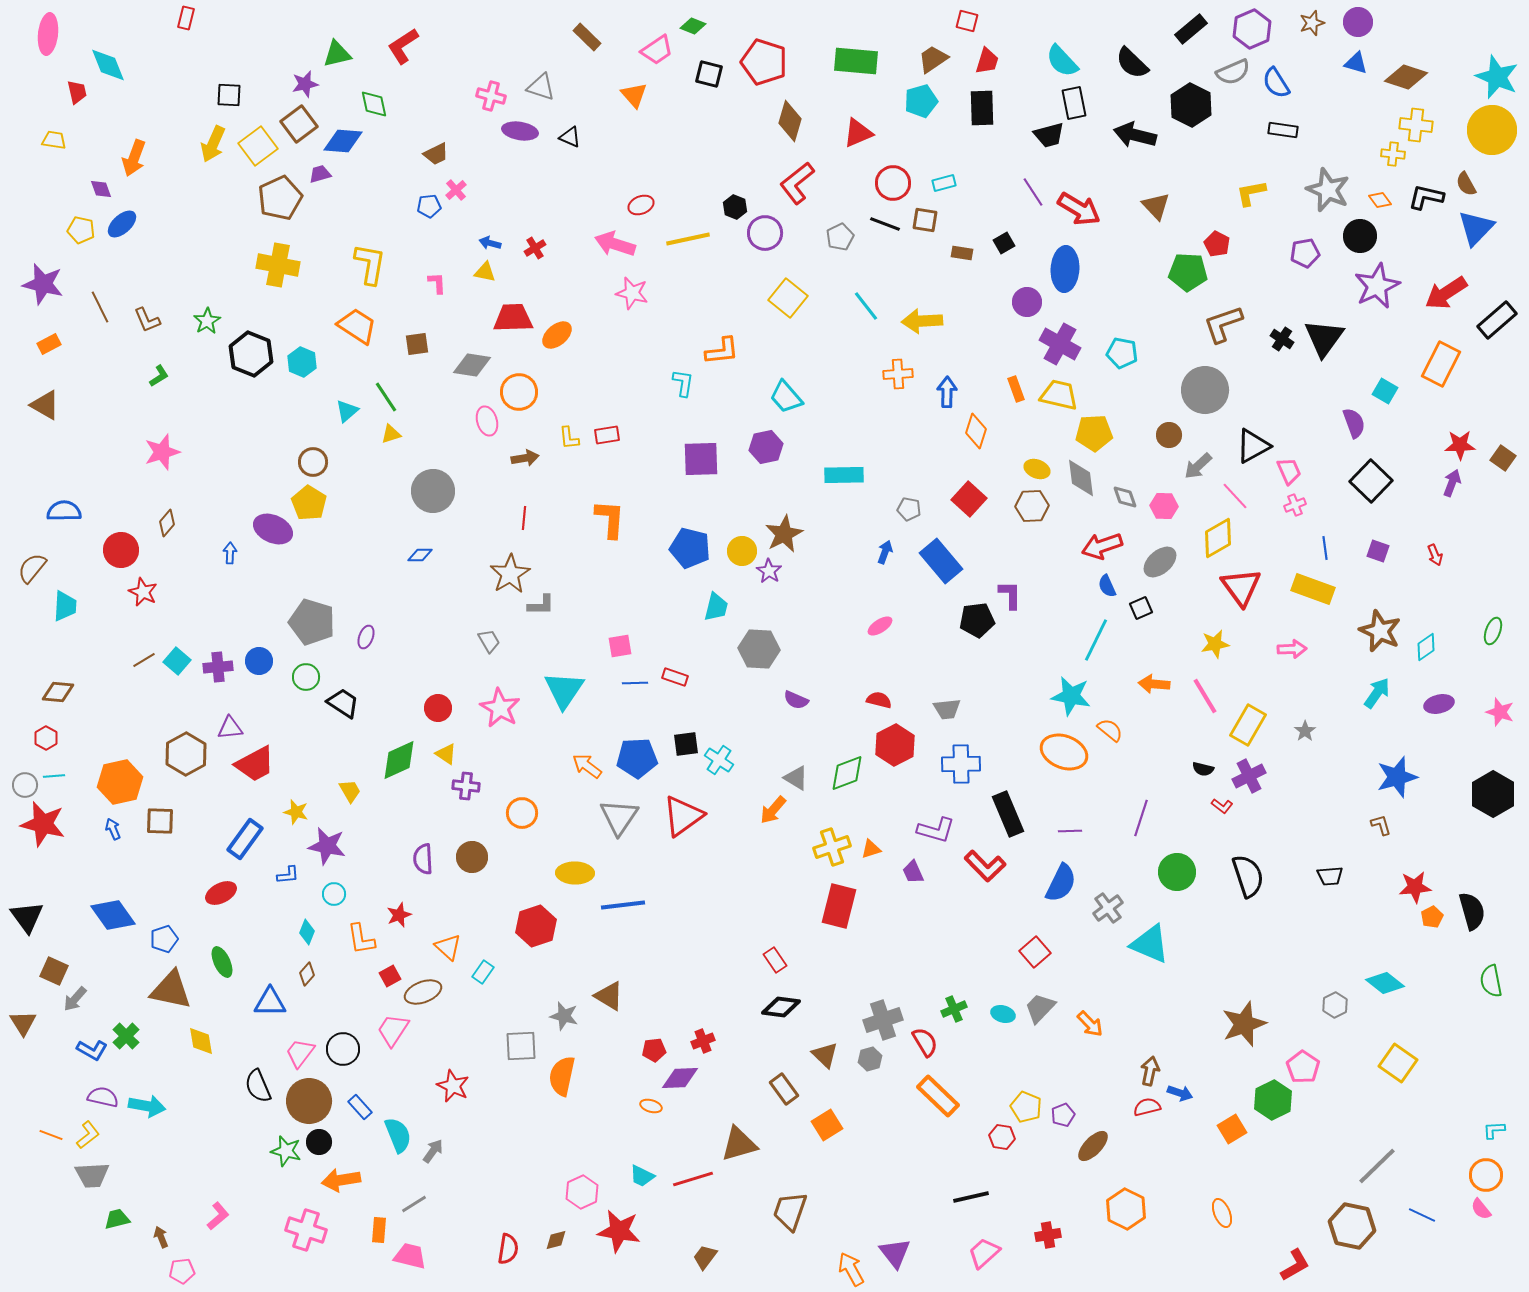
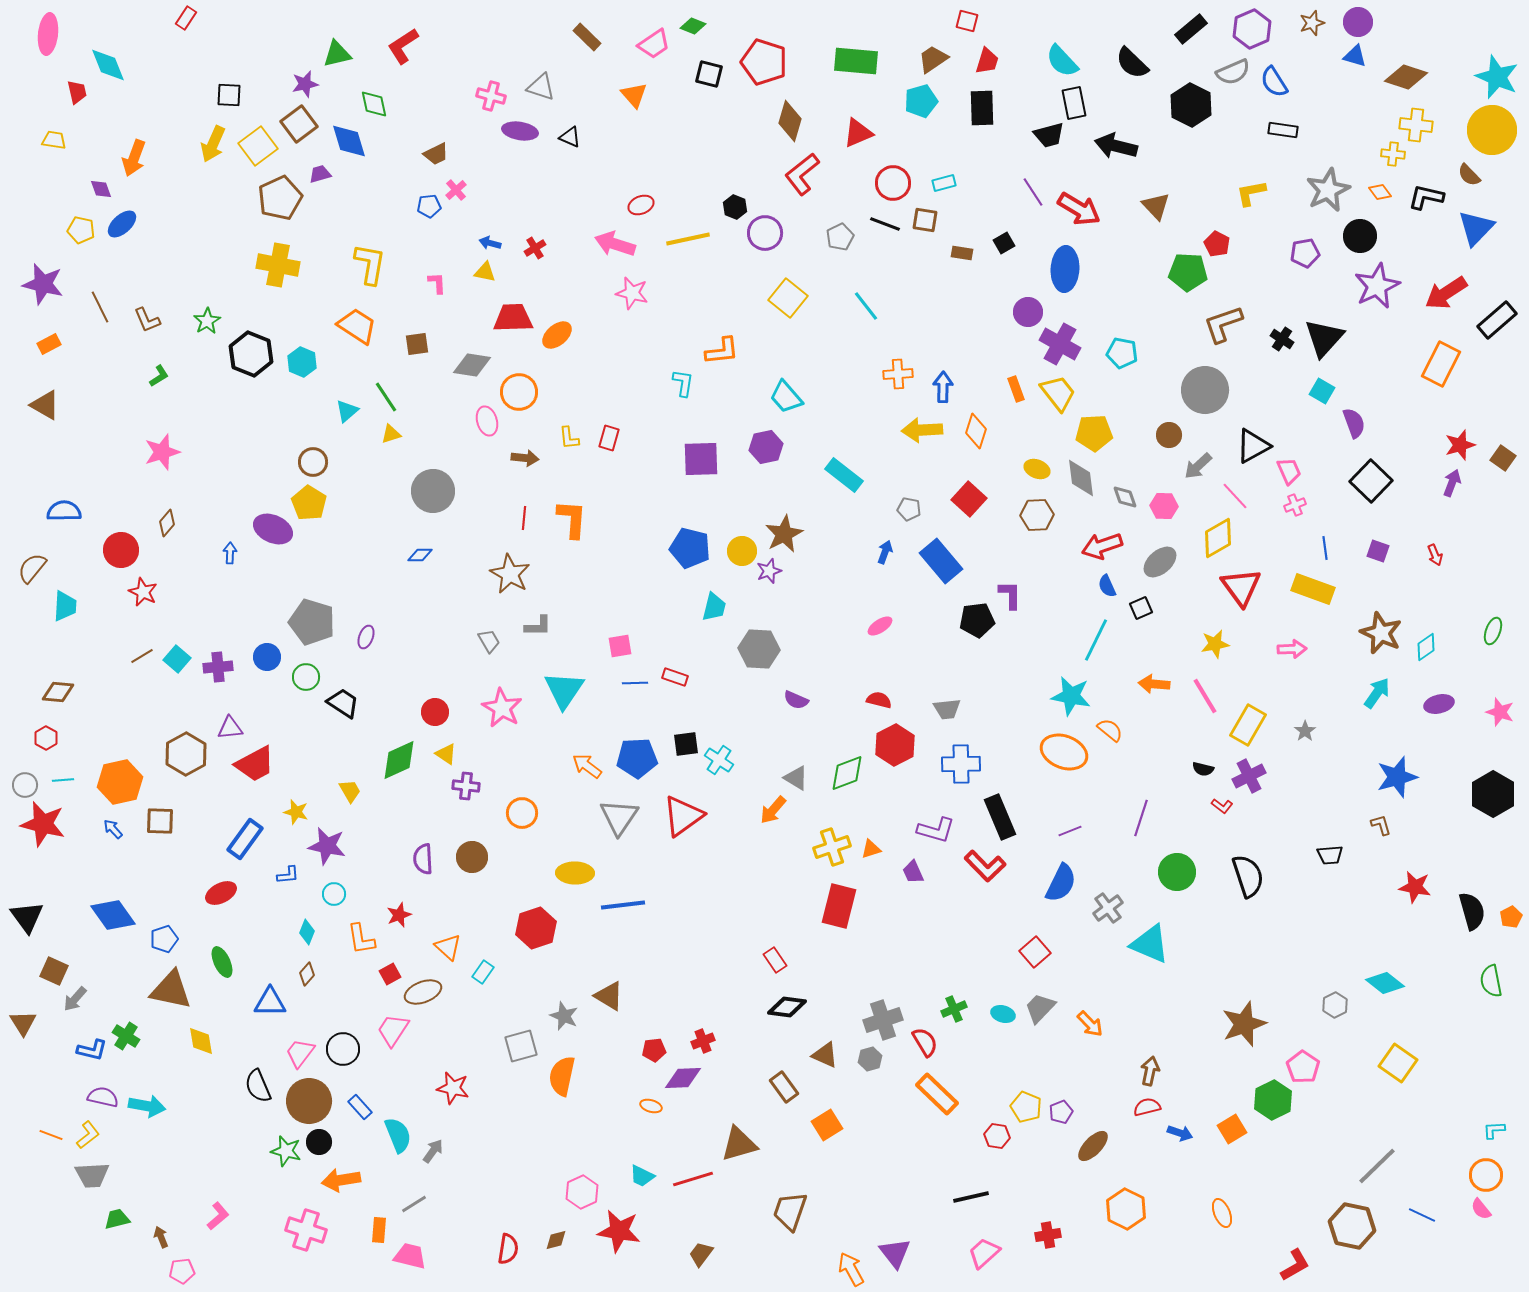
red rectangle at (186, 18): rotated 20 degrees clockwise
pink trapezoid at (657, 50): moved 3 px left, 6 px up
blue triangle at (1356, 63): moved 1 px left, 7 px up
blue semicircle at (1276, 83): moved 2 px left, 1 px up
black arrow at (1135, 135): moved 19 px left, 11 px down
blue diamond at (343, 141): moved 6 px right; rotated 69 degrees clockwise
red L-shape at (797, 183): moved 5 px right, 9 px up
brown semicircle at (1466, 184): moved 3 px right, 9 px up; rotated 15 degrees counterclockwise
gray star at (1328, 190): rotated 24 degrees clockwise
orange diamond at (1380, 200): moved 8 px up
purple circle at (1027, 302): moved 1 px right, 10 px down
yellow arrow at (922, 321): moved 109 px down
black triangle at (1324, 338): rotated 6 degrees clockwise
cyan square at (1385, 391): moved 63 px left
blue arrow at (947, 392): moved 4 px left, 5 px up
yellow trapezoid at (1059, 395): moved 1 px left, 2 px up; rotated 39 degrees clockwise
red rectangle at (607, 435): moved 2 px right, 3 px down; rotated 65 degrees counterclockwise
red star at (1460, 445): rotated 16 degrees counterclockwise
brown arrow at (525, 458): rotated 16 degrees clockwise
cyan rectangle at (844, 475): rotated 39 degrees clockwise
brown hexagon at (1032, 506): moved 5 px right, 9 px down
orange L-shape at (610, 519): moved 38 px left
purple star at (769, 571): rotated 20 degrees clockwise
brown star at (510, 574): rotated 12 degrees counterclockwise
gray L-shape at (541, 605): moved 3 px left, 21 px down
cyan trapezoid at (716, 607): moved 2 px left
brown star at (1380, 631): moved 1 px right, 2 px down
brown line at (144, 660): moved 2 px left, 4 px up
cyan square at (177, 661): moved 2 px up
blue circle at (259, 661): moved 8 px right, 4 px up
red circle at (438, 708): moved 3 px left, 4 px down
pink star at (500, 708): moved 2 px right
cyan line at (54, 776): moved 9 px right, 4 px down
black rectangle at (1008, 814): moved 8 px left, 3 px down
blue arrow at (113, 829): rotated 20 degrees counterclockwise
purple line at (1070, 831): rotated 20 degrees counterclockwise
black trapezoid at (1330, 876): moved 21 px up
red star at (1415, 887): rotated 16 degrees clockwise
orange pentagon at (1432, 917): moved 79 px right
red hexagon at (536, 926): moved 2 px down
red square at (390, 976): moved 2 px up
black diamond at (781, 1007): moved 6 px right
gray star at (564, 1016): rotated 8 degrees clockwise
green cross at (126, 1036): rotated 12 degrees counterclockwise
gray square at (521, 1046): rotated 12 degrees counterclockwise
blue L-shape at (92, 1050): rotated 16 degrees counterclockwise
brown triangle at (825, 1055): rotated 20 degrees counterclockwise
purple diamond at (680, 1078): moved 3 px right
red star at (453, 1086): moved 2 px down; rotated 12 degrees counterclockwise
brown rectangle at (784, 1089): moved 2 px up
blue arrow at (1180, 1093): moved 40 px down
orange rectangle at (938, 1096): moved 1 px left, 2 px up
purple pentagon at (1063, 1115): moved 2 px left, 3 px up
red hexagon at (1002, 1137): moved 5 px left, 1 px up
brown trapezoid at (705, 1257): moved 4 px left, 3 px up
